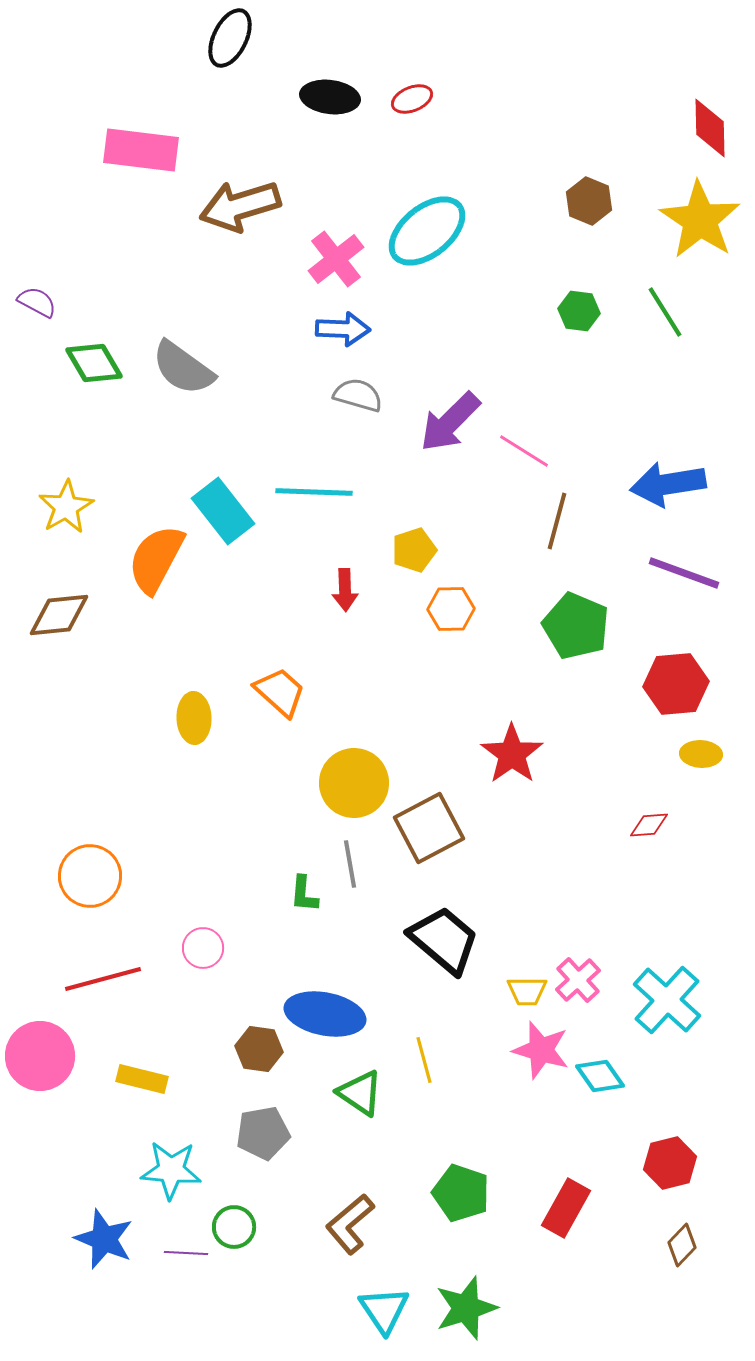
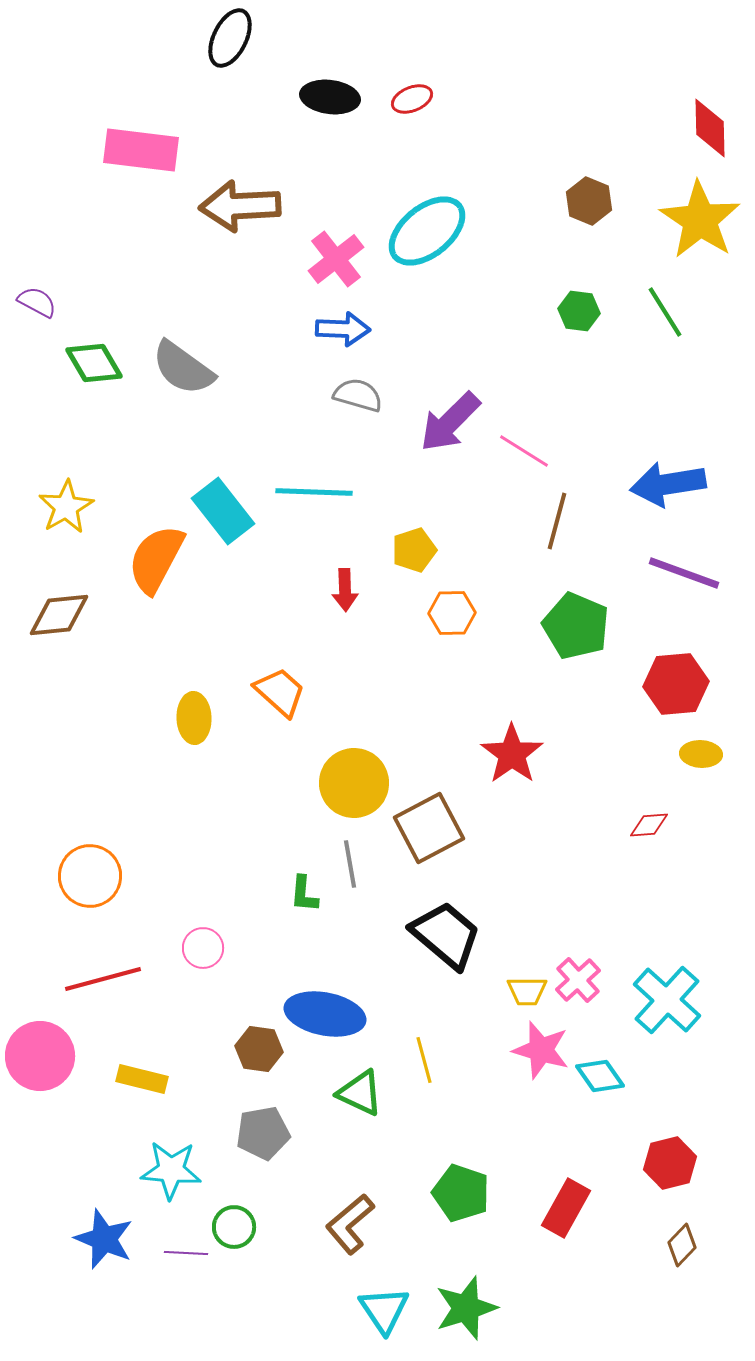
brown arrow at (240, 206): rotated 14 degrees clockwise
orange hexagon at (451, 609): moved 1 px right, 4 px down
black trapezoid at (444, 940): moved 2 px right, 5 px up
green triangle at (360, 1093): rotated 9 degrees counterclockwise
